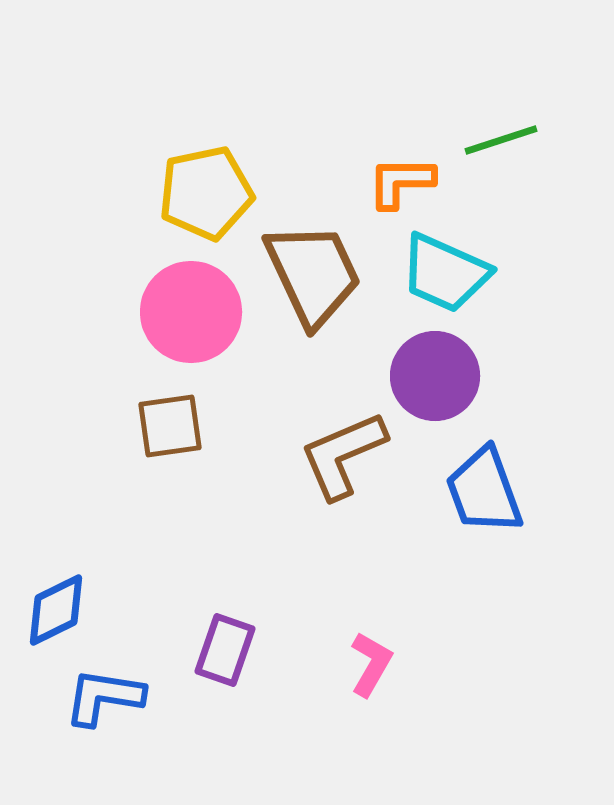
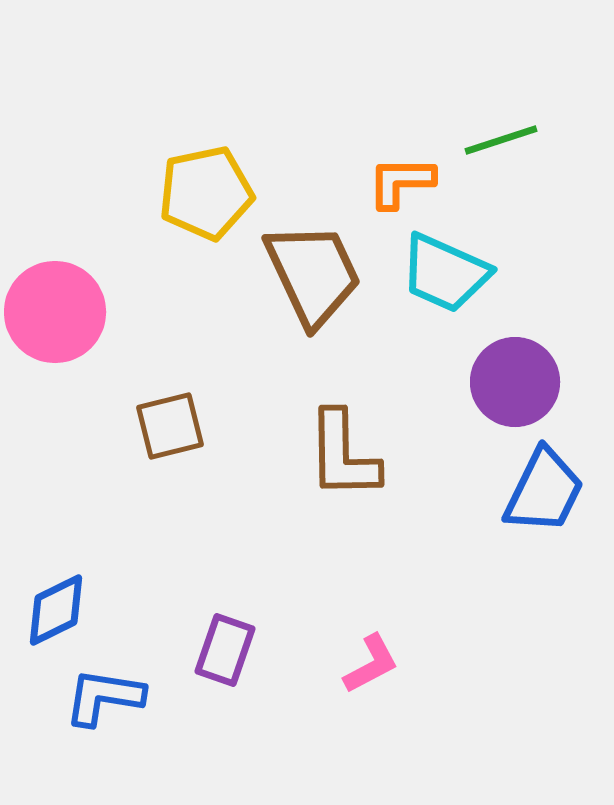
pink circle: moved 136 px left
purple circle: moved 80 px right, 6 px down
brown square: rotated 6 degrees counterclockwise
brown L-shape: rotated 68 degrees counterclockwise
blue trapezoid: moved 60 px right; rotated 134 degrees counterclockwise
pink L-shape: rotated 32 degrees clockwise
